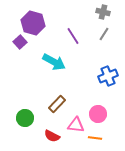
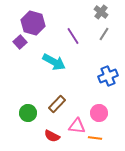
gray cross: moved 2 px left; rotated 24 degrees clockwise
pink circle: moved 1 px right, 1 px up
green circle: moved 3 px right, 5 px up
pink triangle: moved 1 px right, 1 px down
